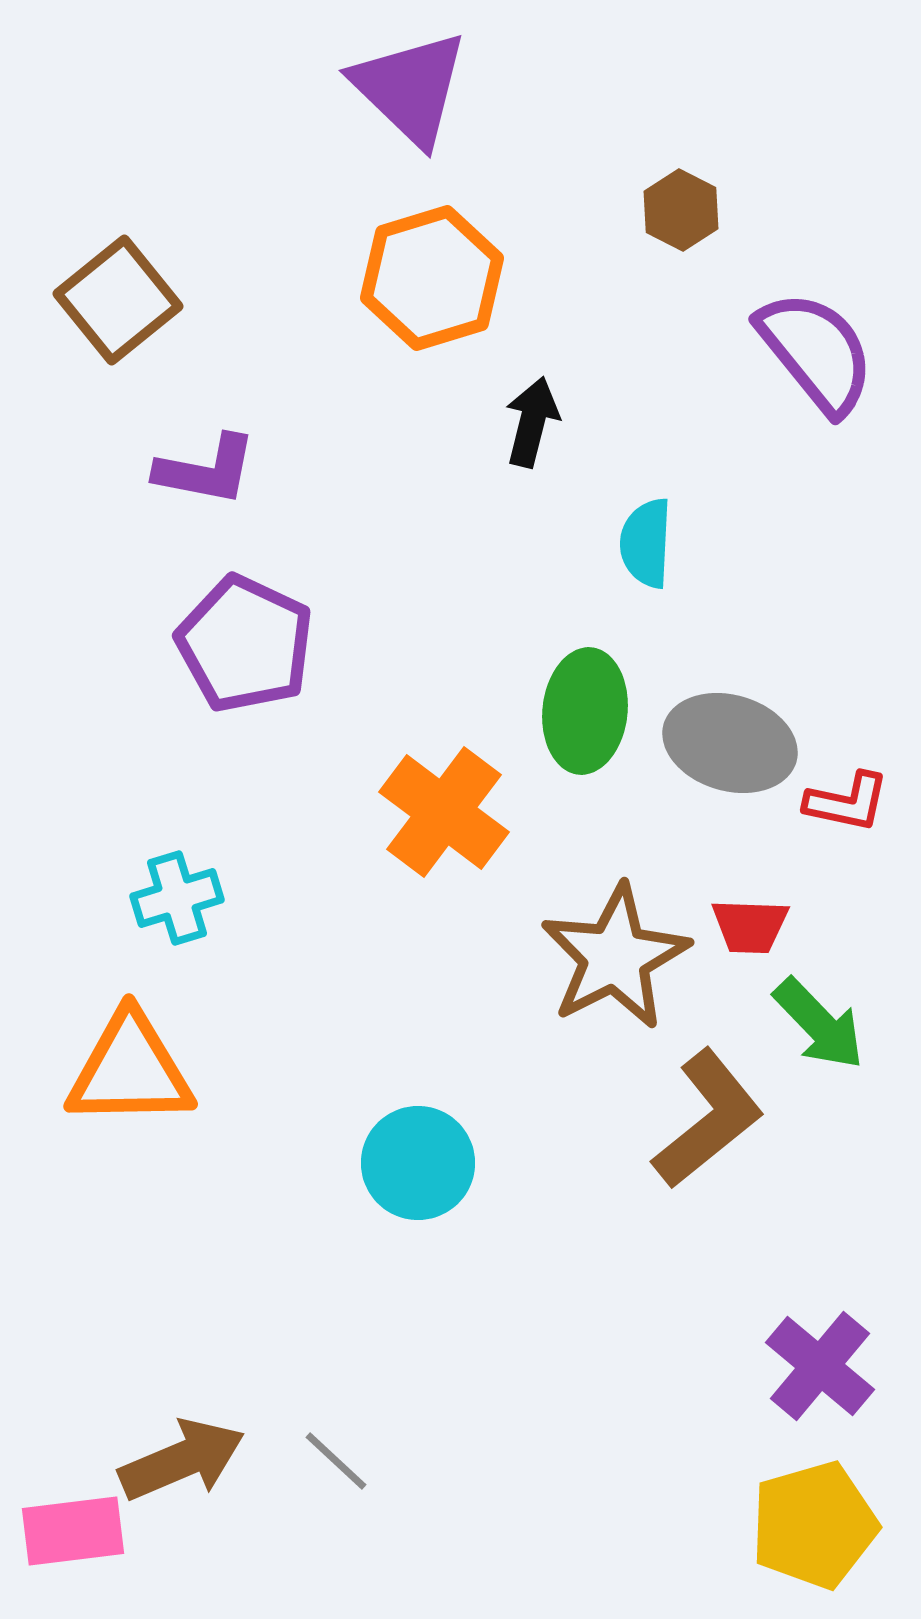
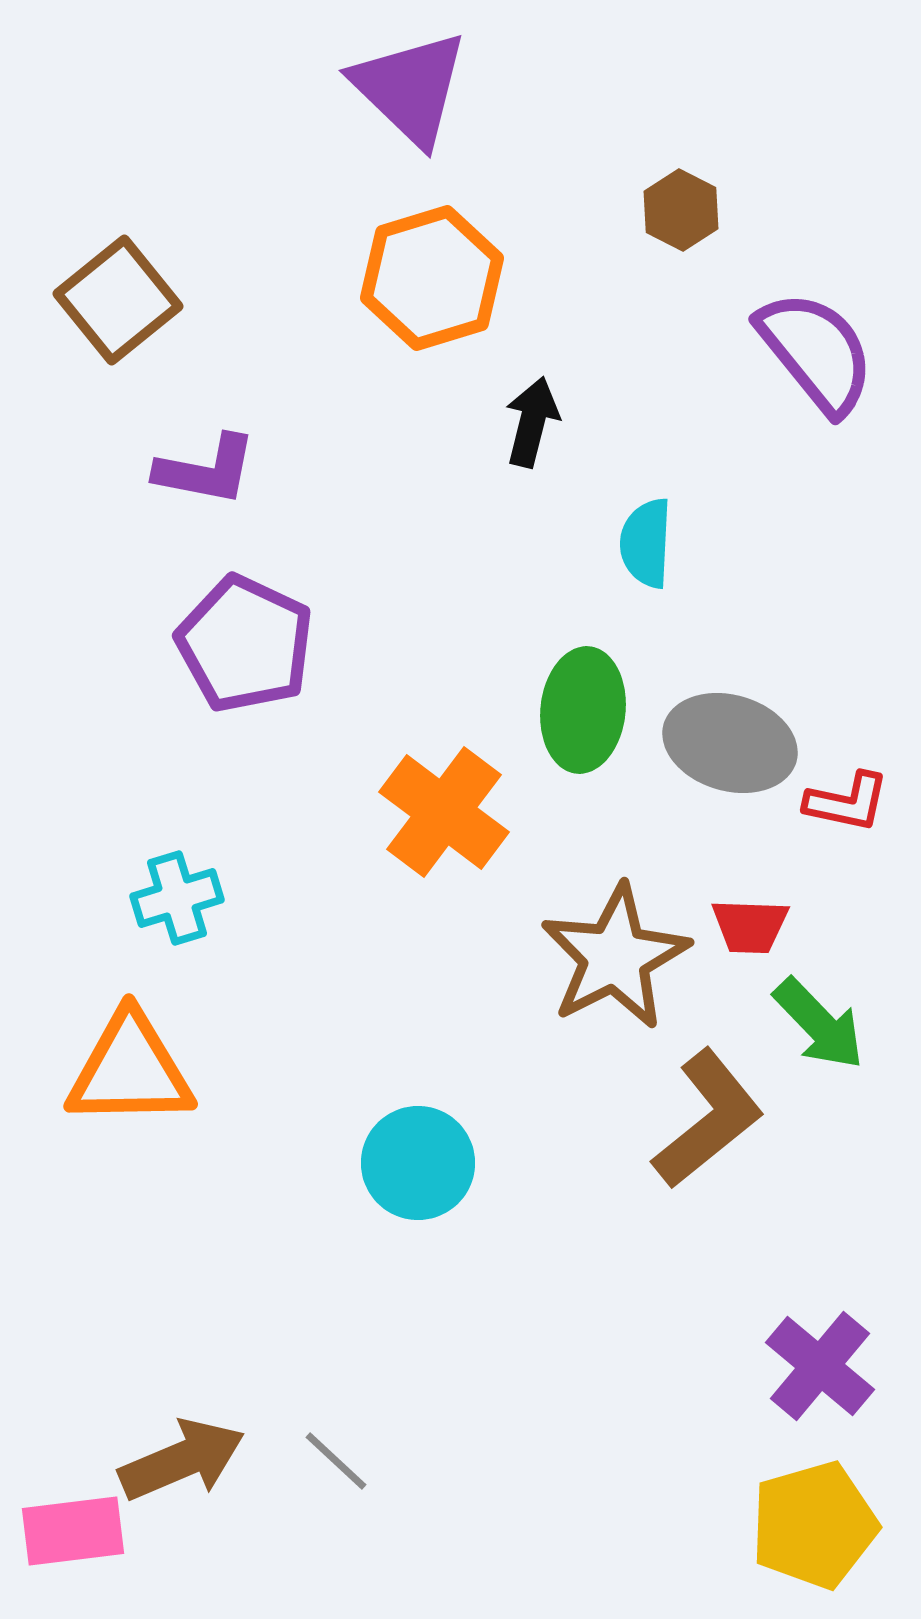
green ellipse: moved 2 px left, 1 px up
